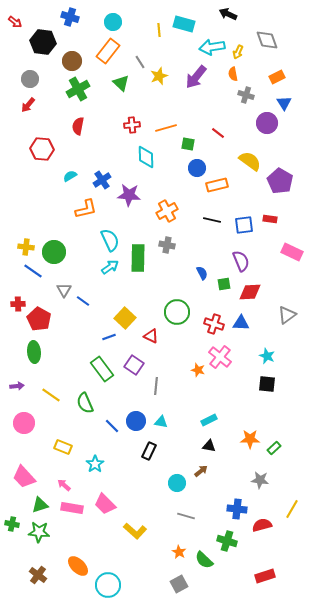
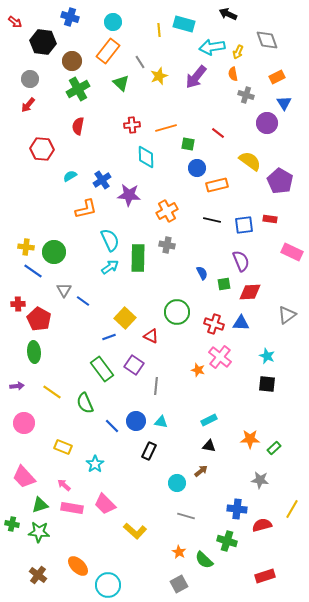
yellow line at (51, 395): moved 1 px right, 3 px up
